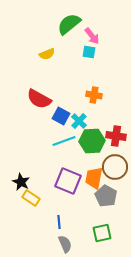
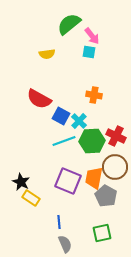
yellow semicircle: rotated 14 degrees clockwise
red cross: rotated 18 degrees clockwise
